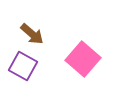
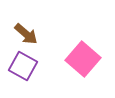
brown arrow: moved 6 px left
